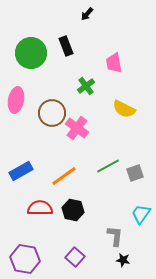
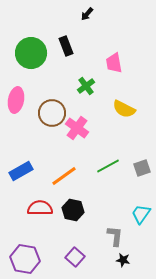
gray square: moved 7 px right, 5 px up
